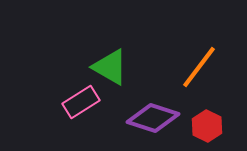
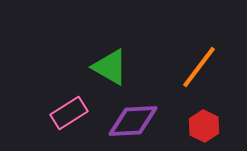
pink rectangle: moved 12 px left, 11 px down
purple diamond: moved 20 px left, 3 px down; rotated 21 degrees counterclockwise
red hexagon: moved 3 px left
